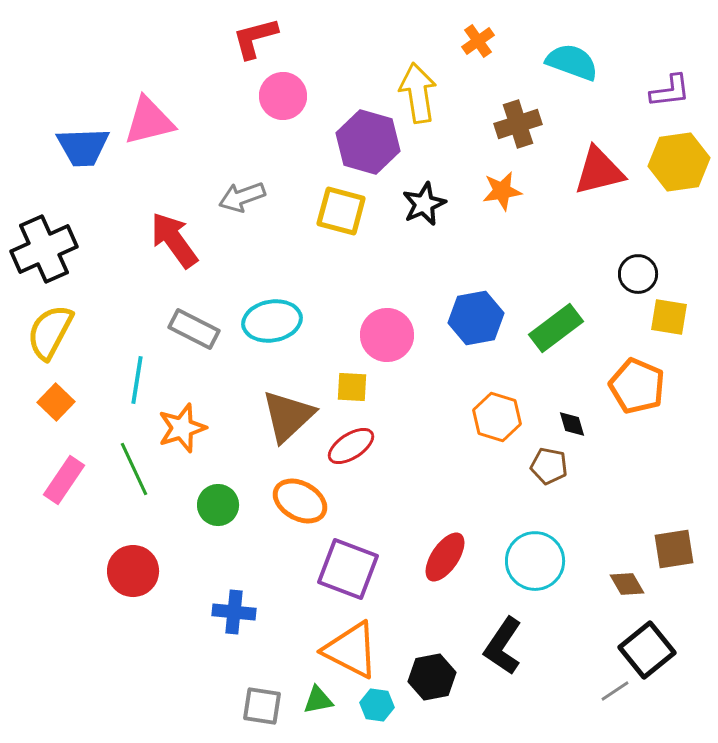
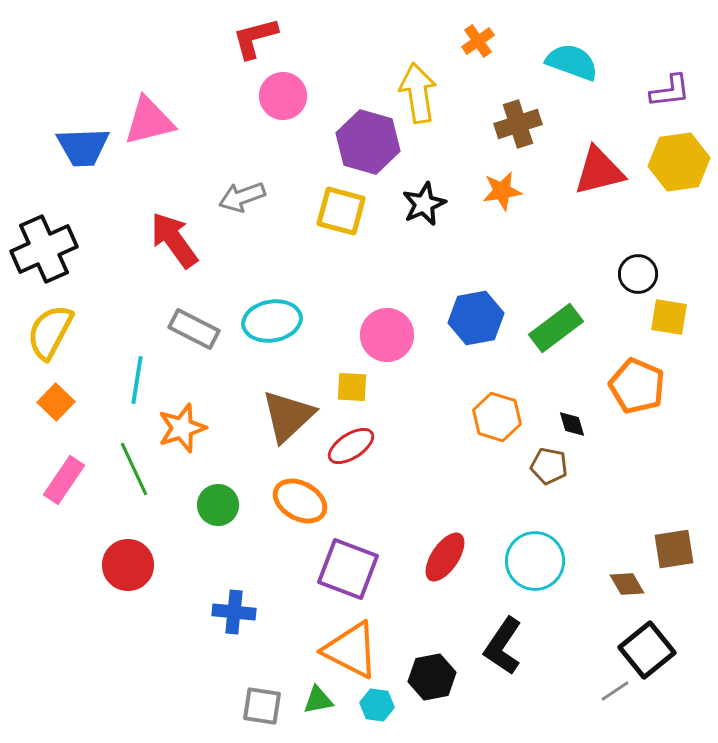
red circle at (133, 571): moved 5 px left, 6 px up
